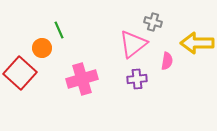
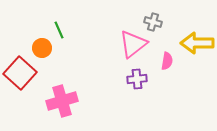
pink cross: moved 20 px left, 22 px down
